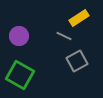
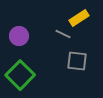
gray line: moved 1 px left, 2 px up
gray square: rotated 35 degrees clockwise
green square: rotated 16 degrees clockwise
